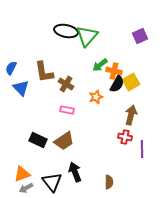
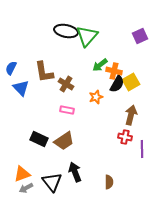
black rectangle: moved 1 px right, 1 px up
